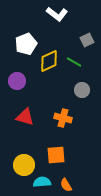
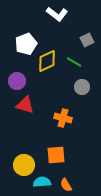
yellow diamond: moved 2 px left
gray circle: moved 3 px up
red triangle: moved 12 px up
